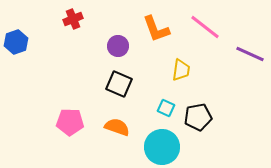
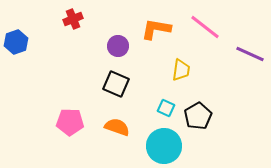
orange L-shape: rotated 120 degrees clockwise
black square: moved 3 px left
black pentagon: moved 1 px up; rotated 20 degrees counterclockwise
cyan circle: moved 2 px right, 1 px up
